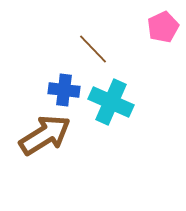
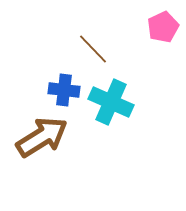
brown arrow: moved 3 px left, 2 px down
